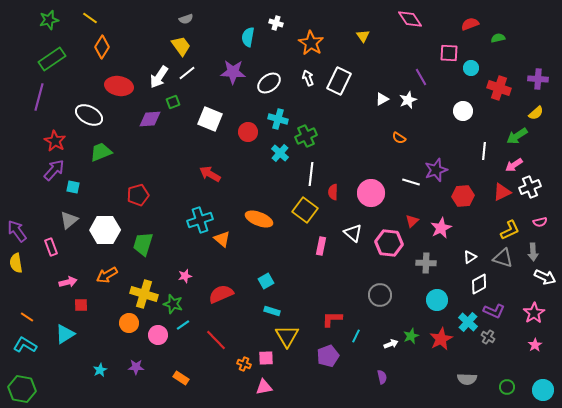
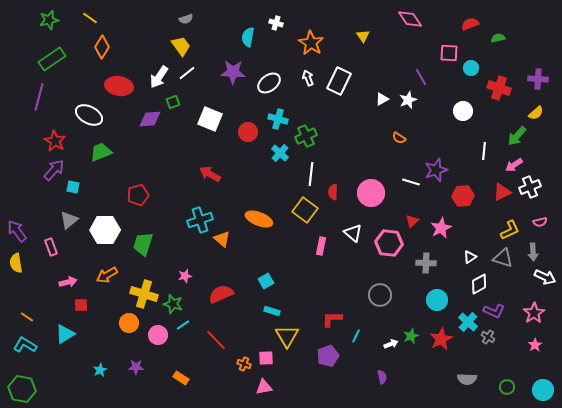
green arrow at (517, 136): rotated 15 degrees counterclockwise
